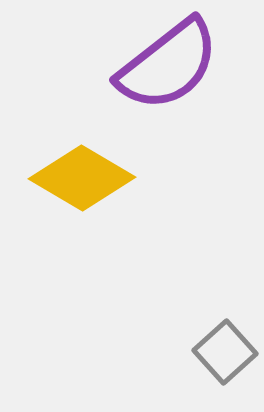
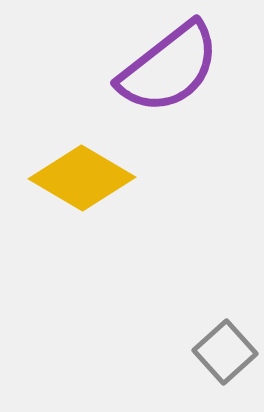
purple semicircle: moved 1 px right, 3 px down
